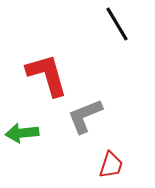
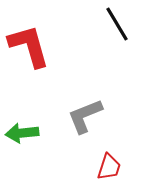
red L-shape: moved 18 px left, 29 px up
red trapezoid: moved 2 px left, 2 px down
